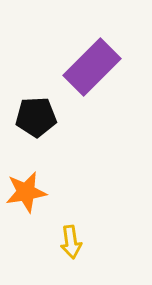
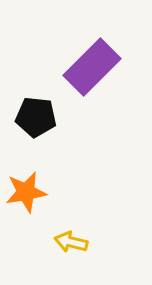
black pentagon: rotated 9 degrees clockwise
yellow arrow: rotated 112 degrees clockwise
